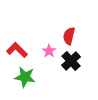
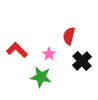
pink star: moved 3 px down
black cross: moved 11 px right
green star: moved 16 px right
